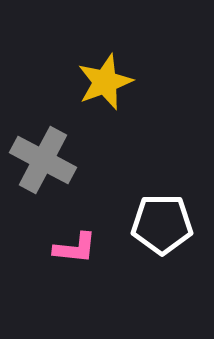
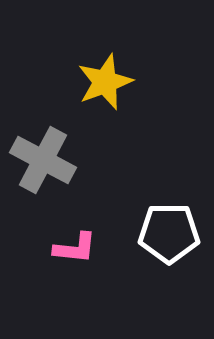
white pentagon: moved 7 px right, 9 px down
